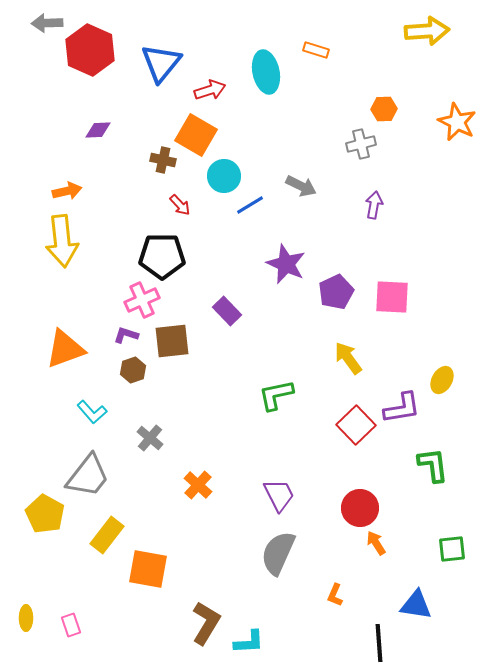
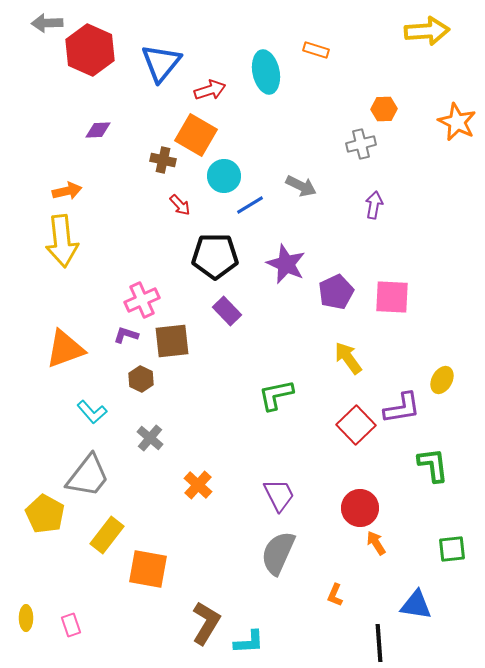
black pentagon at (162, 256): moved 53 px right
brown hexagon at (133, 370): moved 8 px right, 9 px down; rotated 15 degrees counterclockwise
